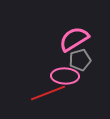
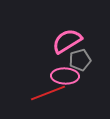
pink semicircle: moved 7 px left, 2 px down
